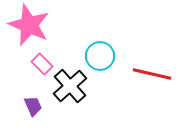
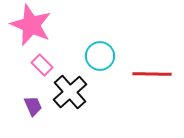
pink star: moved 2 px right
pink rectangle: moved 1 px down
red line: rotated 12 degrees counterclockwise
black cross: moved 6 px down
